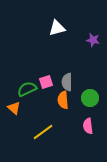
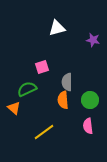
pink square: moved 4 px left, 15 px up
green circle: moved 2 px down
yellow line: moved 1 px right
